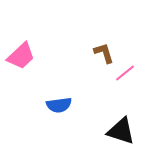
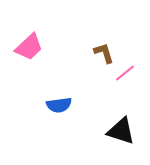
pink trapezoid: moved 8 px right, 9 px up
